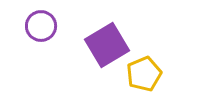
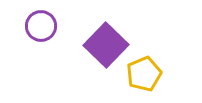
purple square: moved 1 px left; rotated 15 degrees counterclockwise
